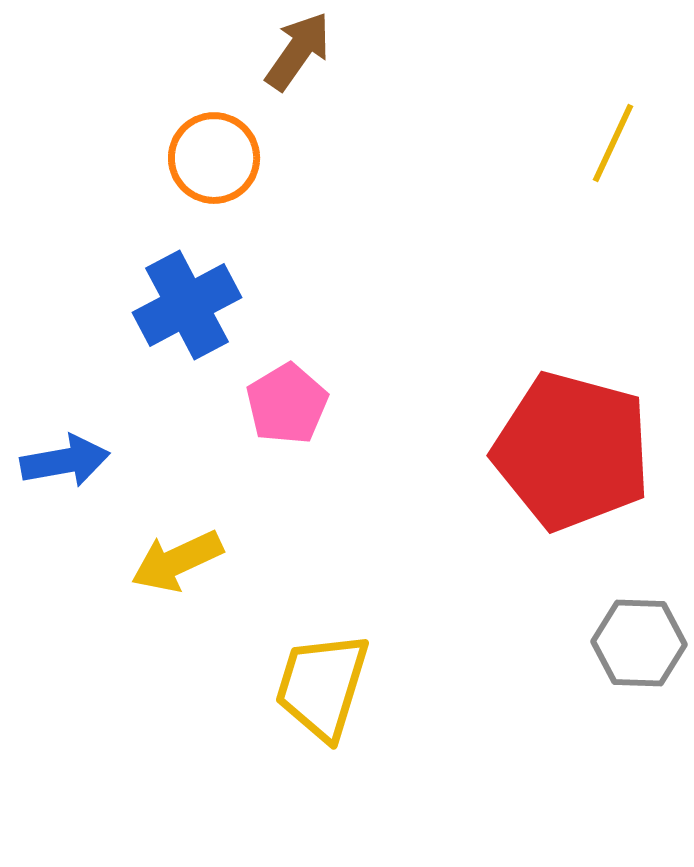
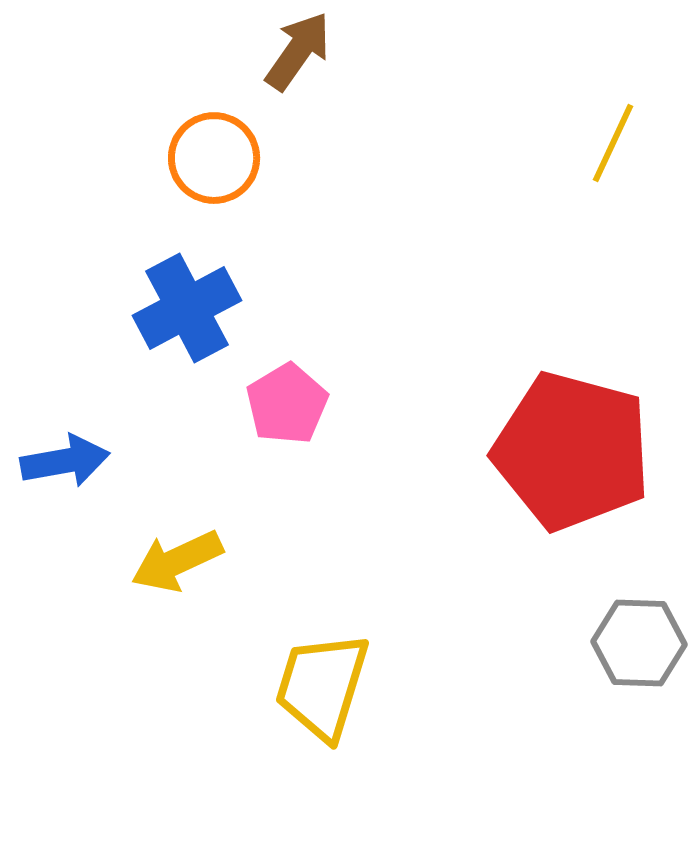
blue cross: moved 3 px down
